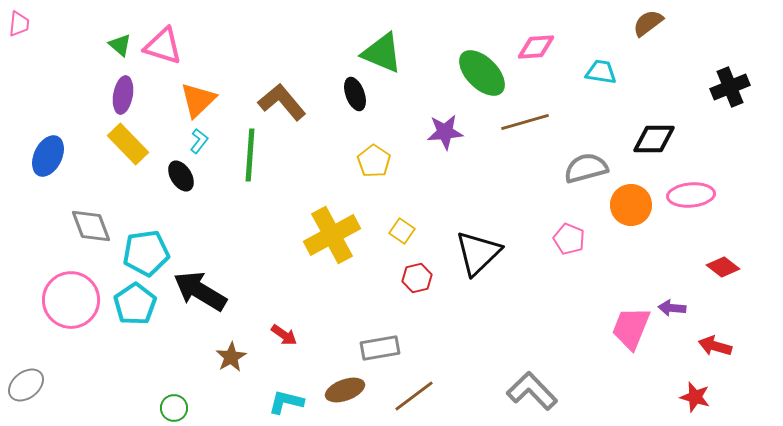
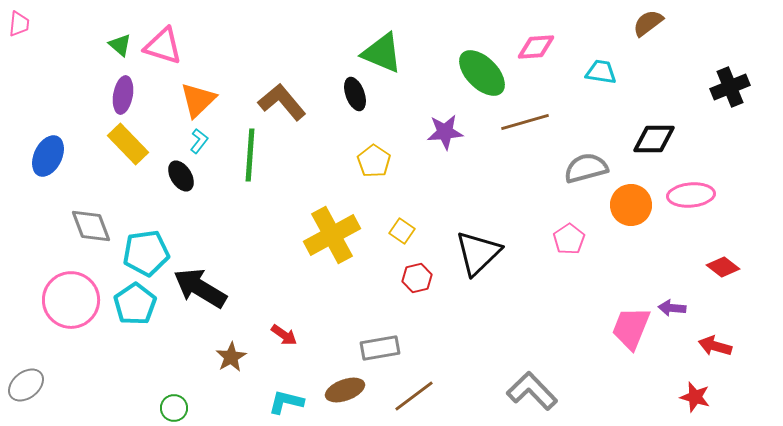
pink pentagon at (569, 239): rotated 16 degrees clockwise
black arrow at (200, 291): moved 3 px up
